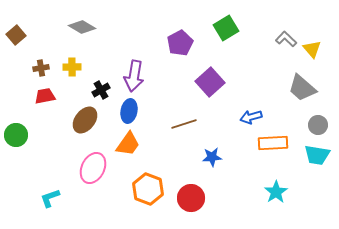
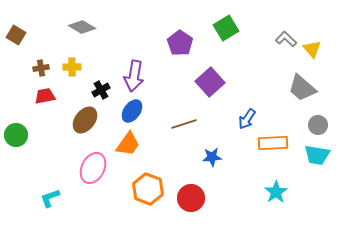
brown square: rotated 18 degrees counterclockwise
purple pentagon: rotated 10 degrees counterclockwise
blue ellipse: moved 3 px right; rotated 25 degrees clockwise
blue arrow: moved 4 px left, 2 px down; rotated 40 degrees counterclockwise
